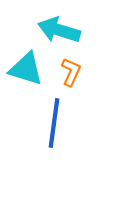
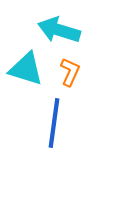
orange L-shape: moved 1 px left
